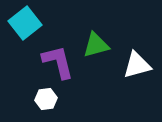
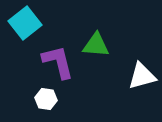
green triangle: rotated 20 degrees clockwise
white triangle: moved 5 px right, 11 px down
white hexagon: rotated 15 degrees clockwise
